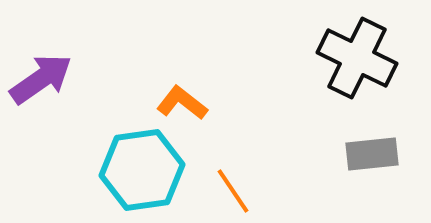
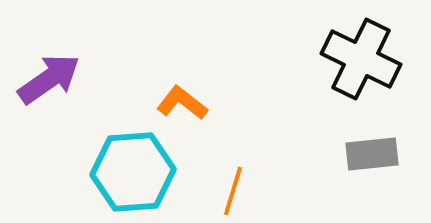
black cross: moved 4 px right, 1 px down
purple arrow: moved 8 px right
cyan hexagon: moved 9 px left, 2 px down; rotated 4 degrees clockwise
orange line: rotated 51 degrees clockwise
